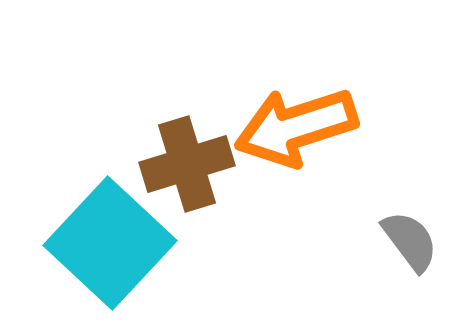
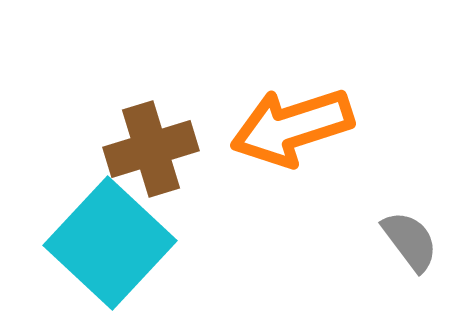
orange arrow: moved 4 px left
brown cross: moved 36 px left, 15 px up
